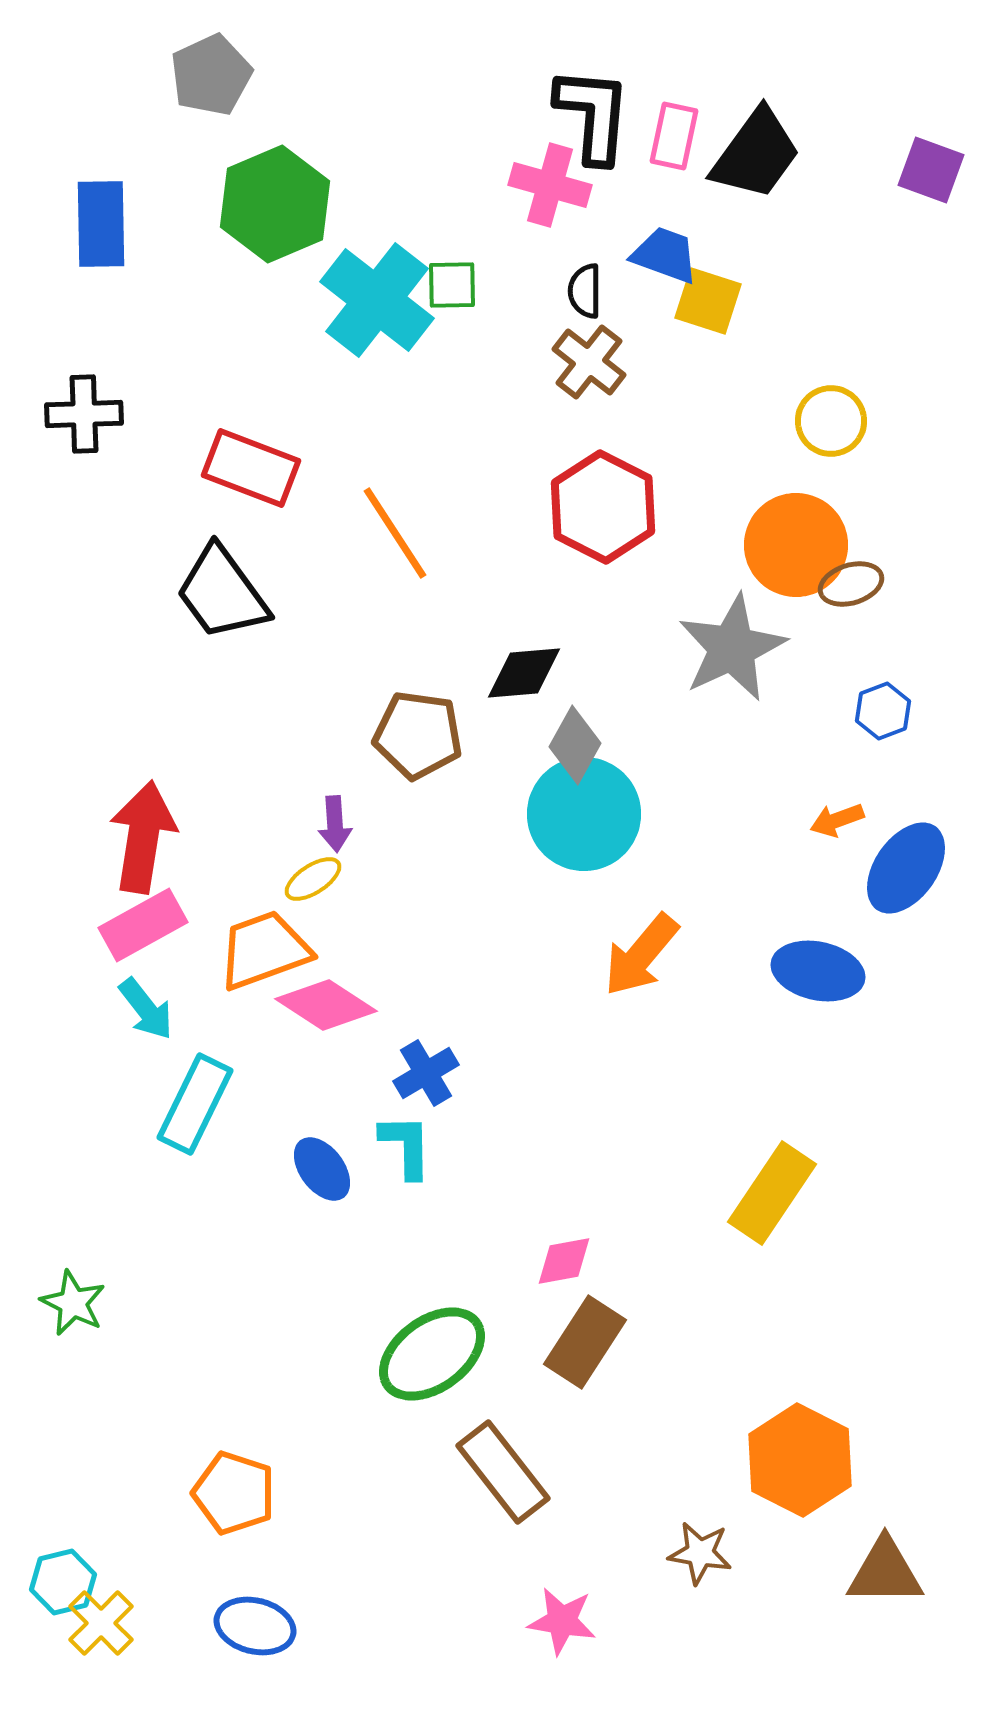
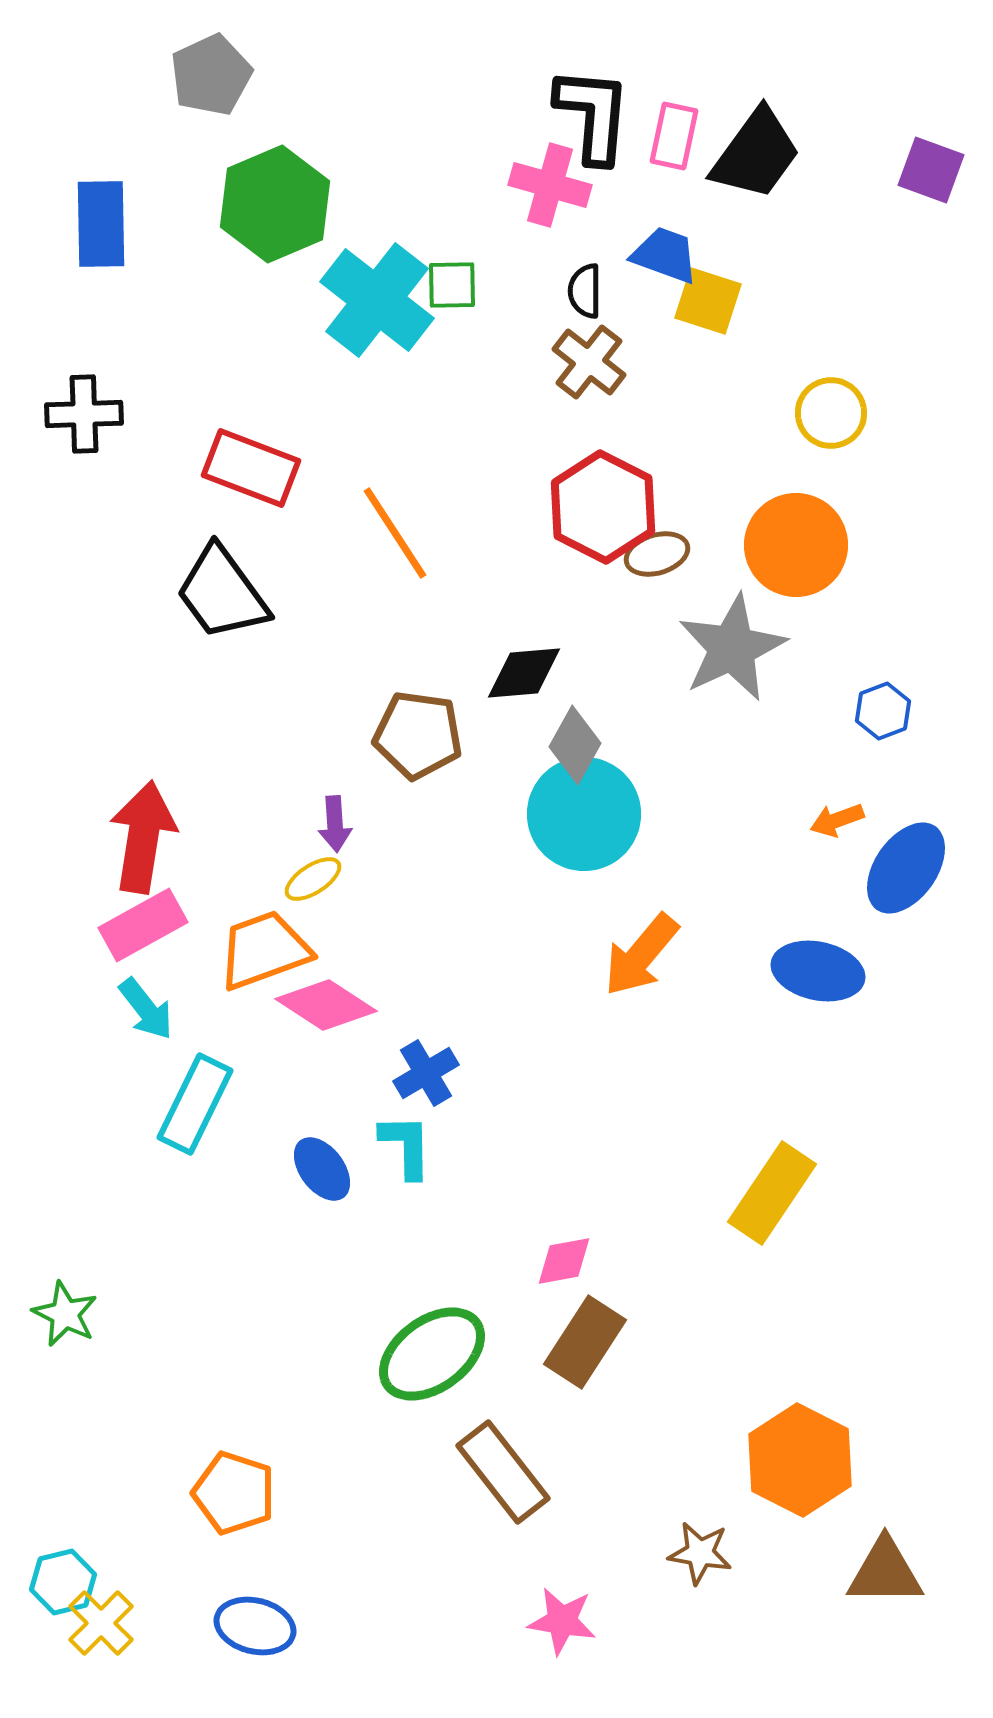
yellow circle at (831, 421): moved 8 px up
brown ellipse at (851, 584): moved 194 px left, 30 px up
green star at (73, 1303): moved 8 px left, 11 px down
